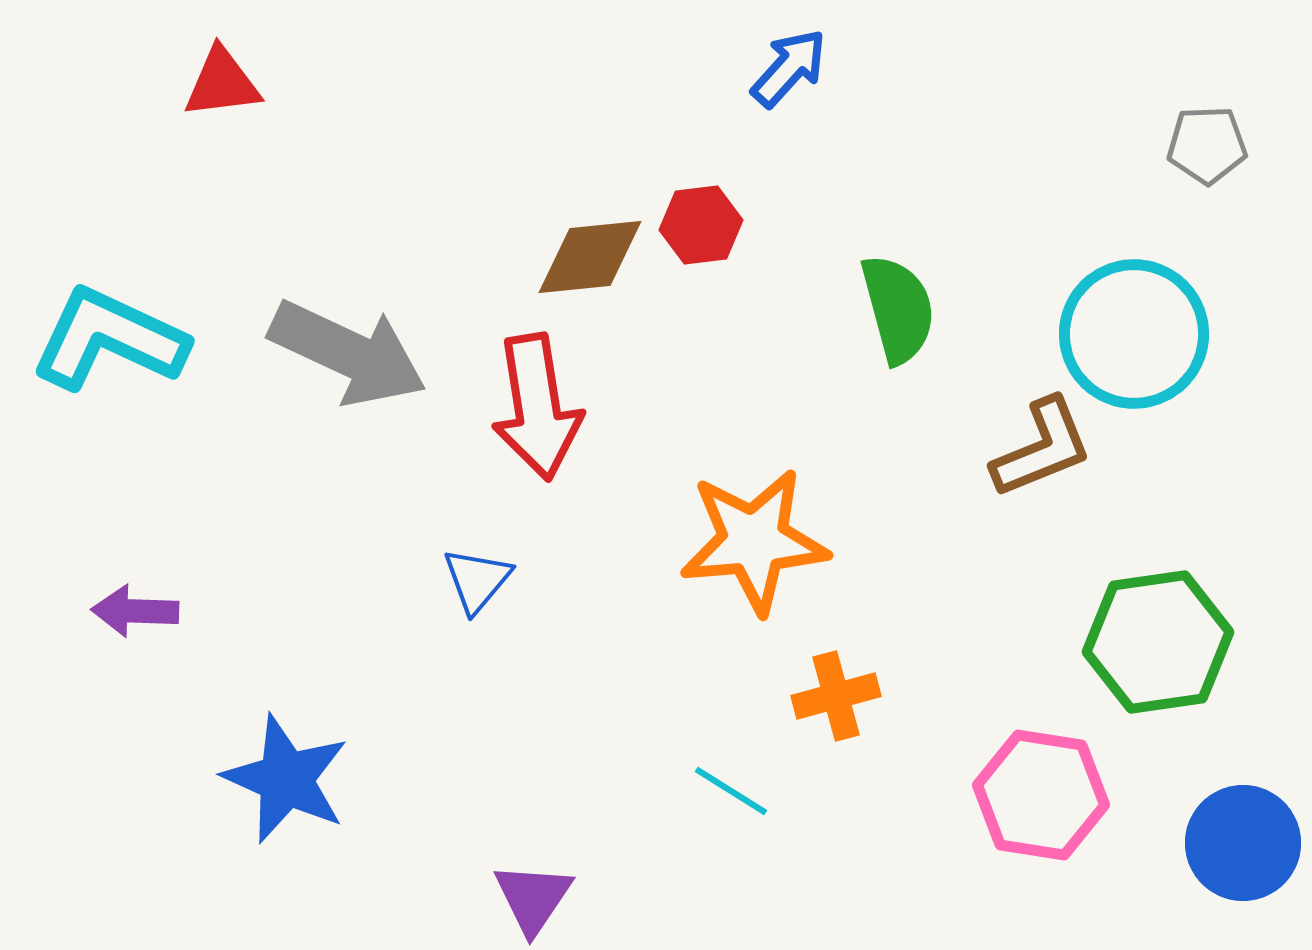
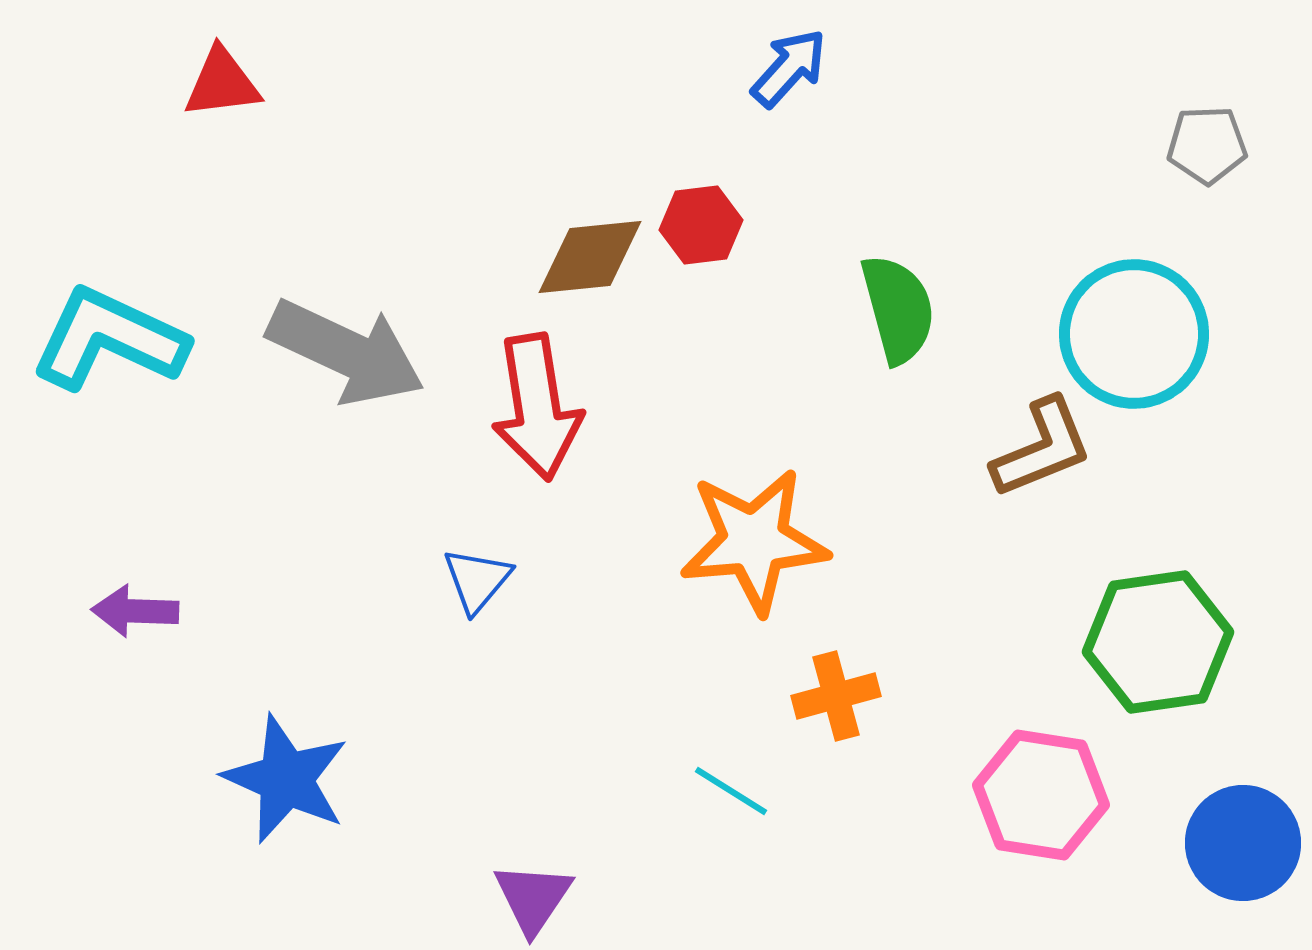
gray arrow: moved 2 px left, 1 px up
